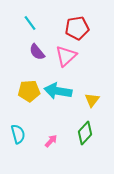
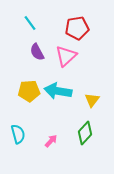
purple semicircle: rotated 12 degrees clockwise
